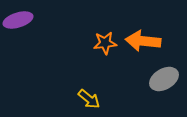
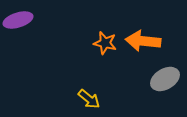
orange star: rotated 20 degrees clockwise
gray ellipse: moved 1 px right
